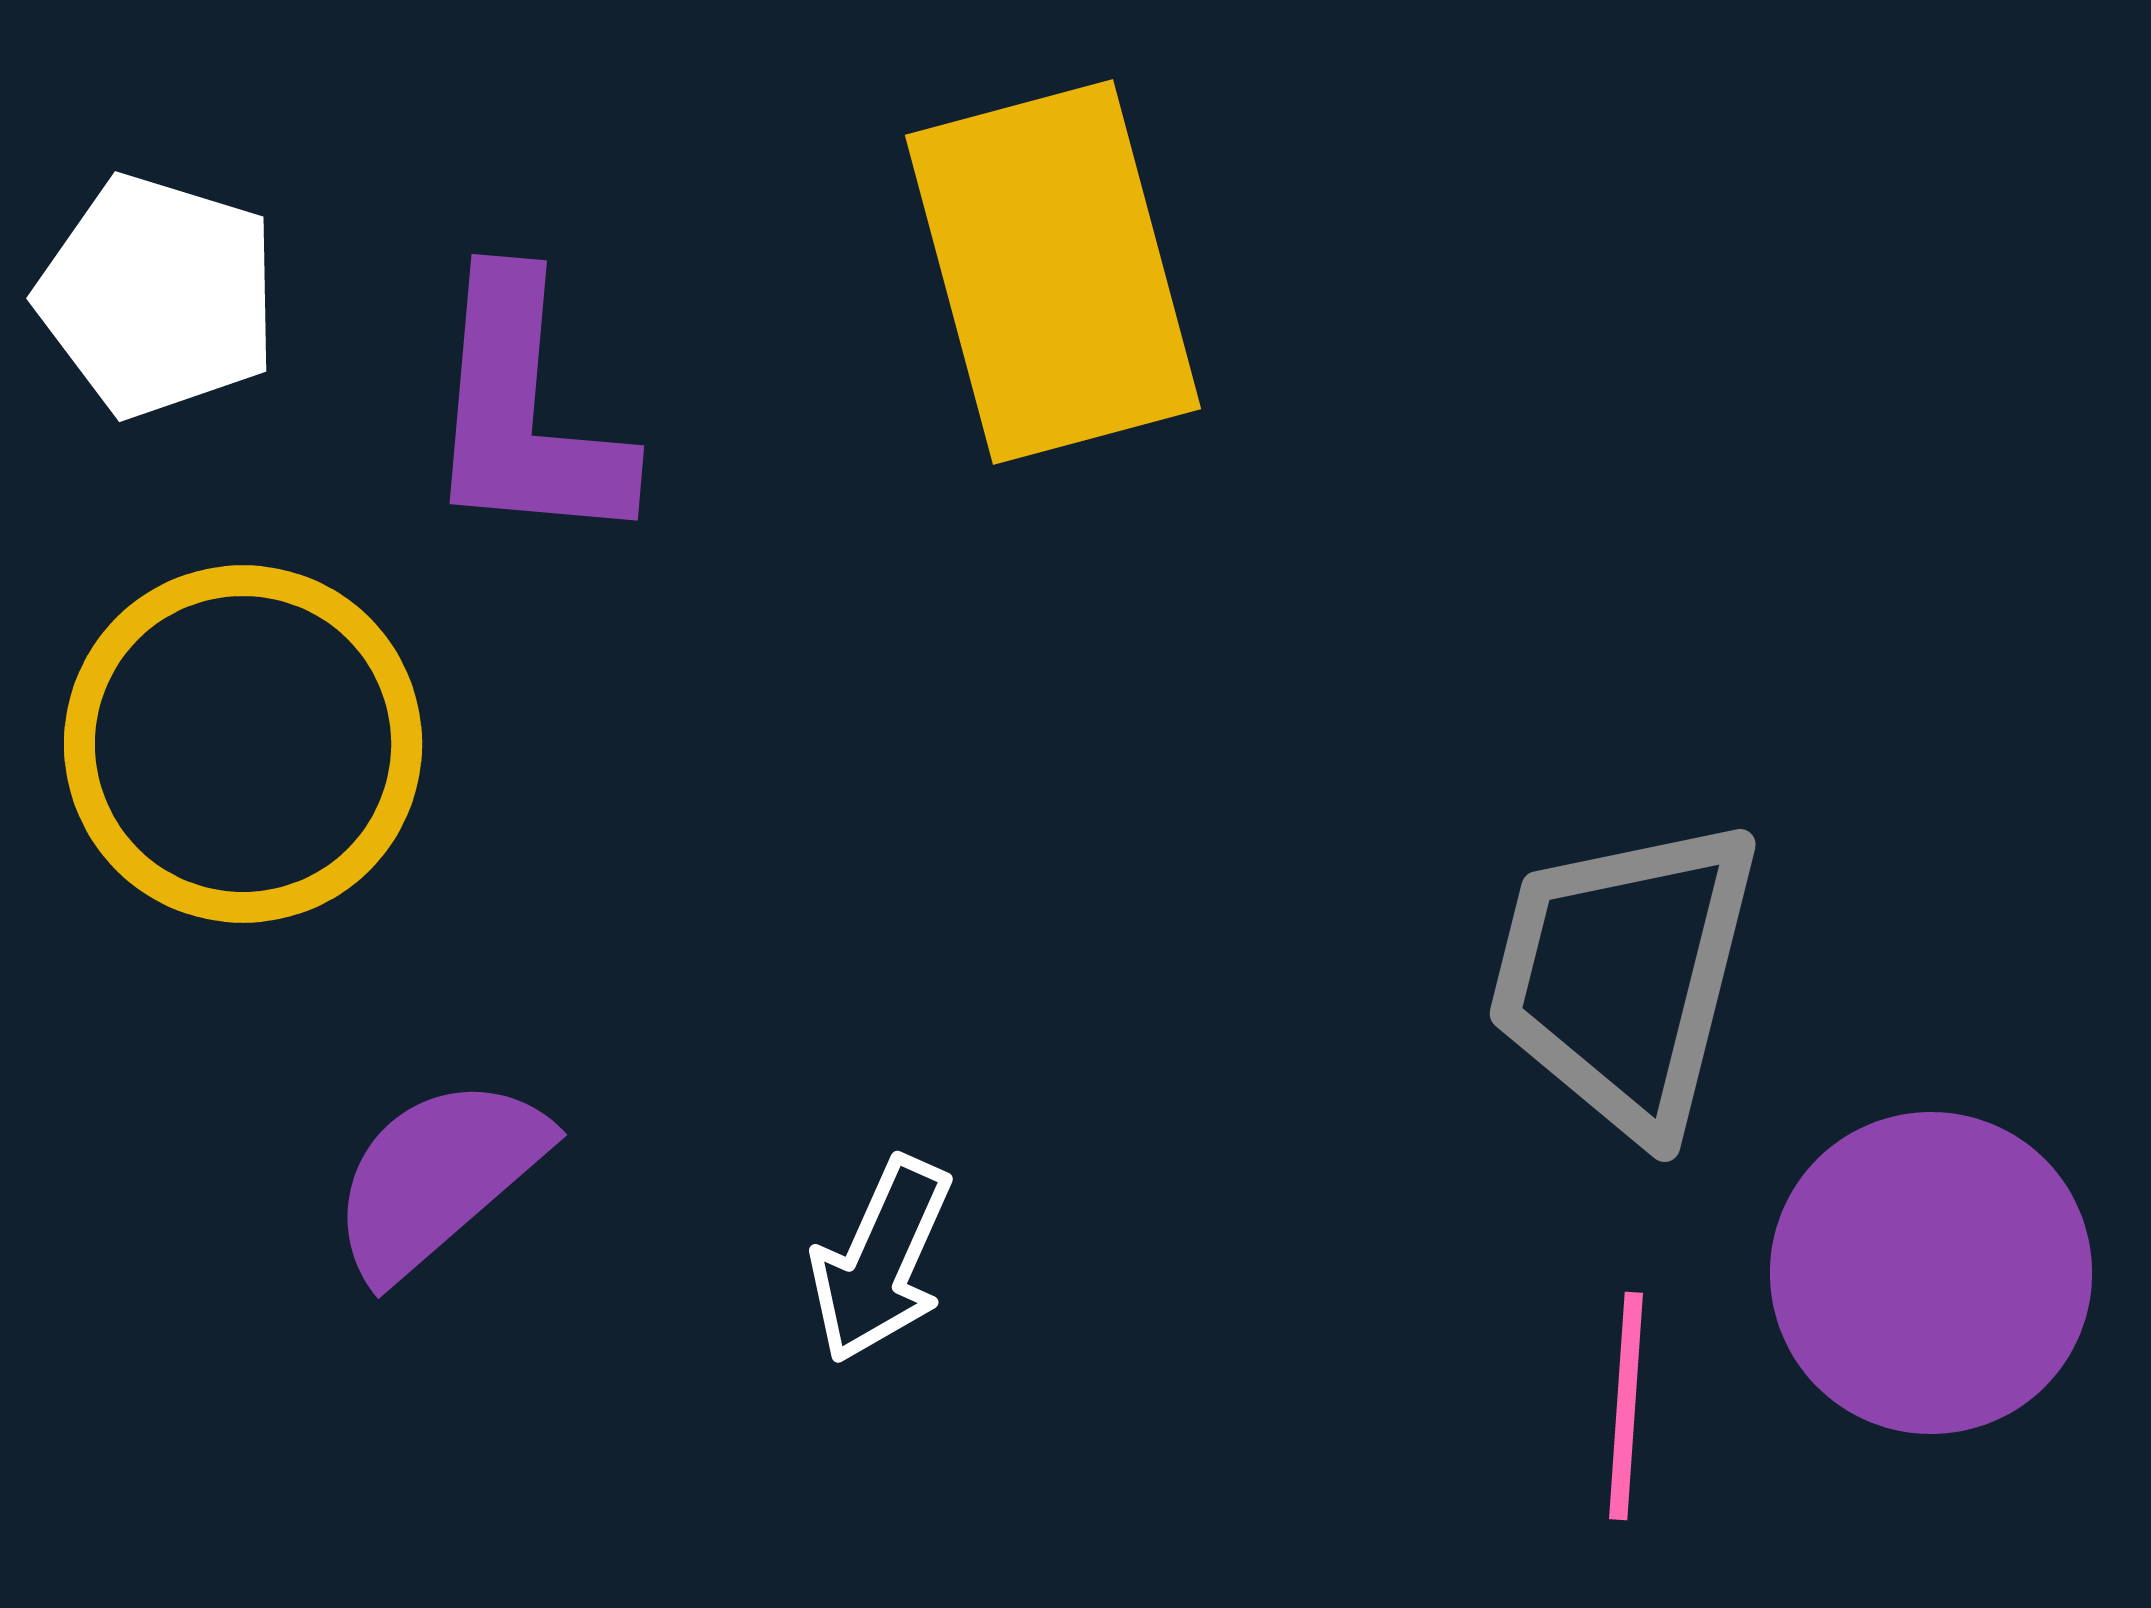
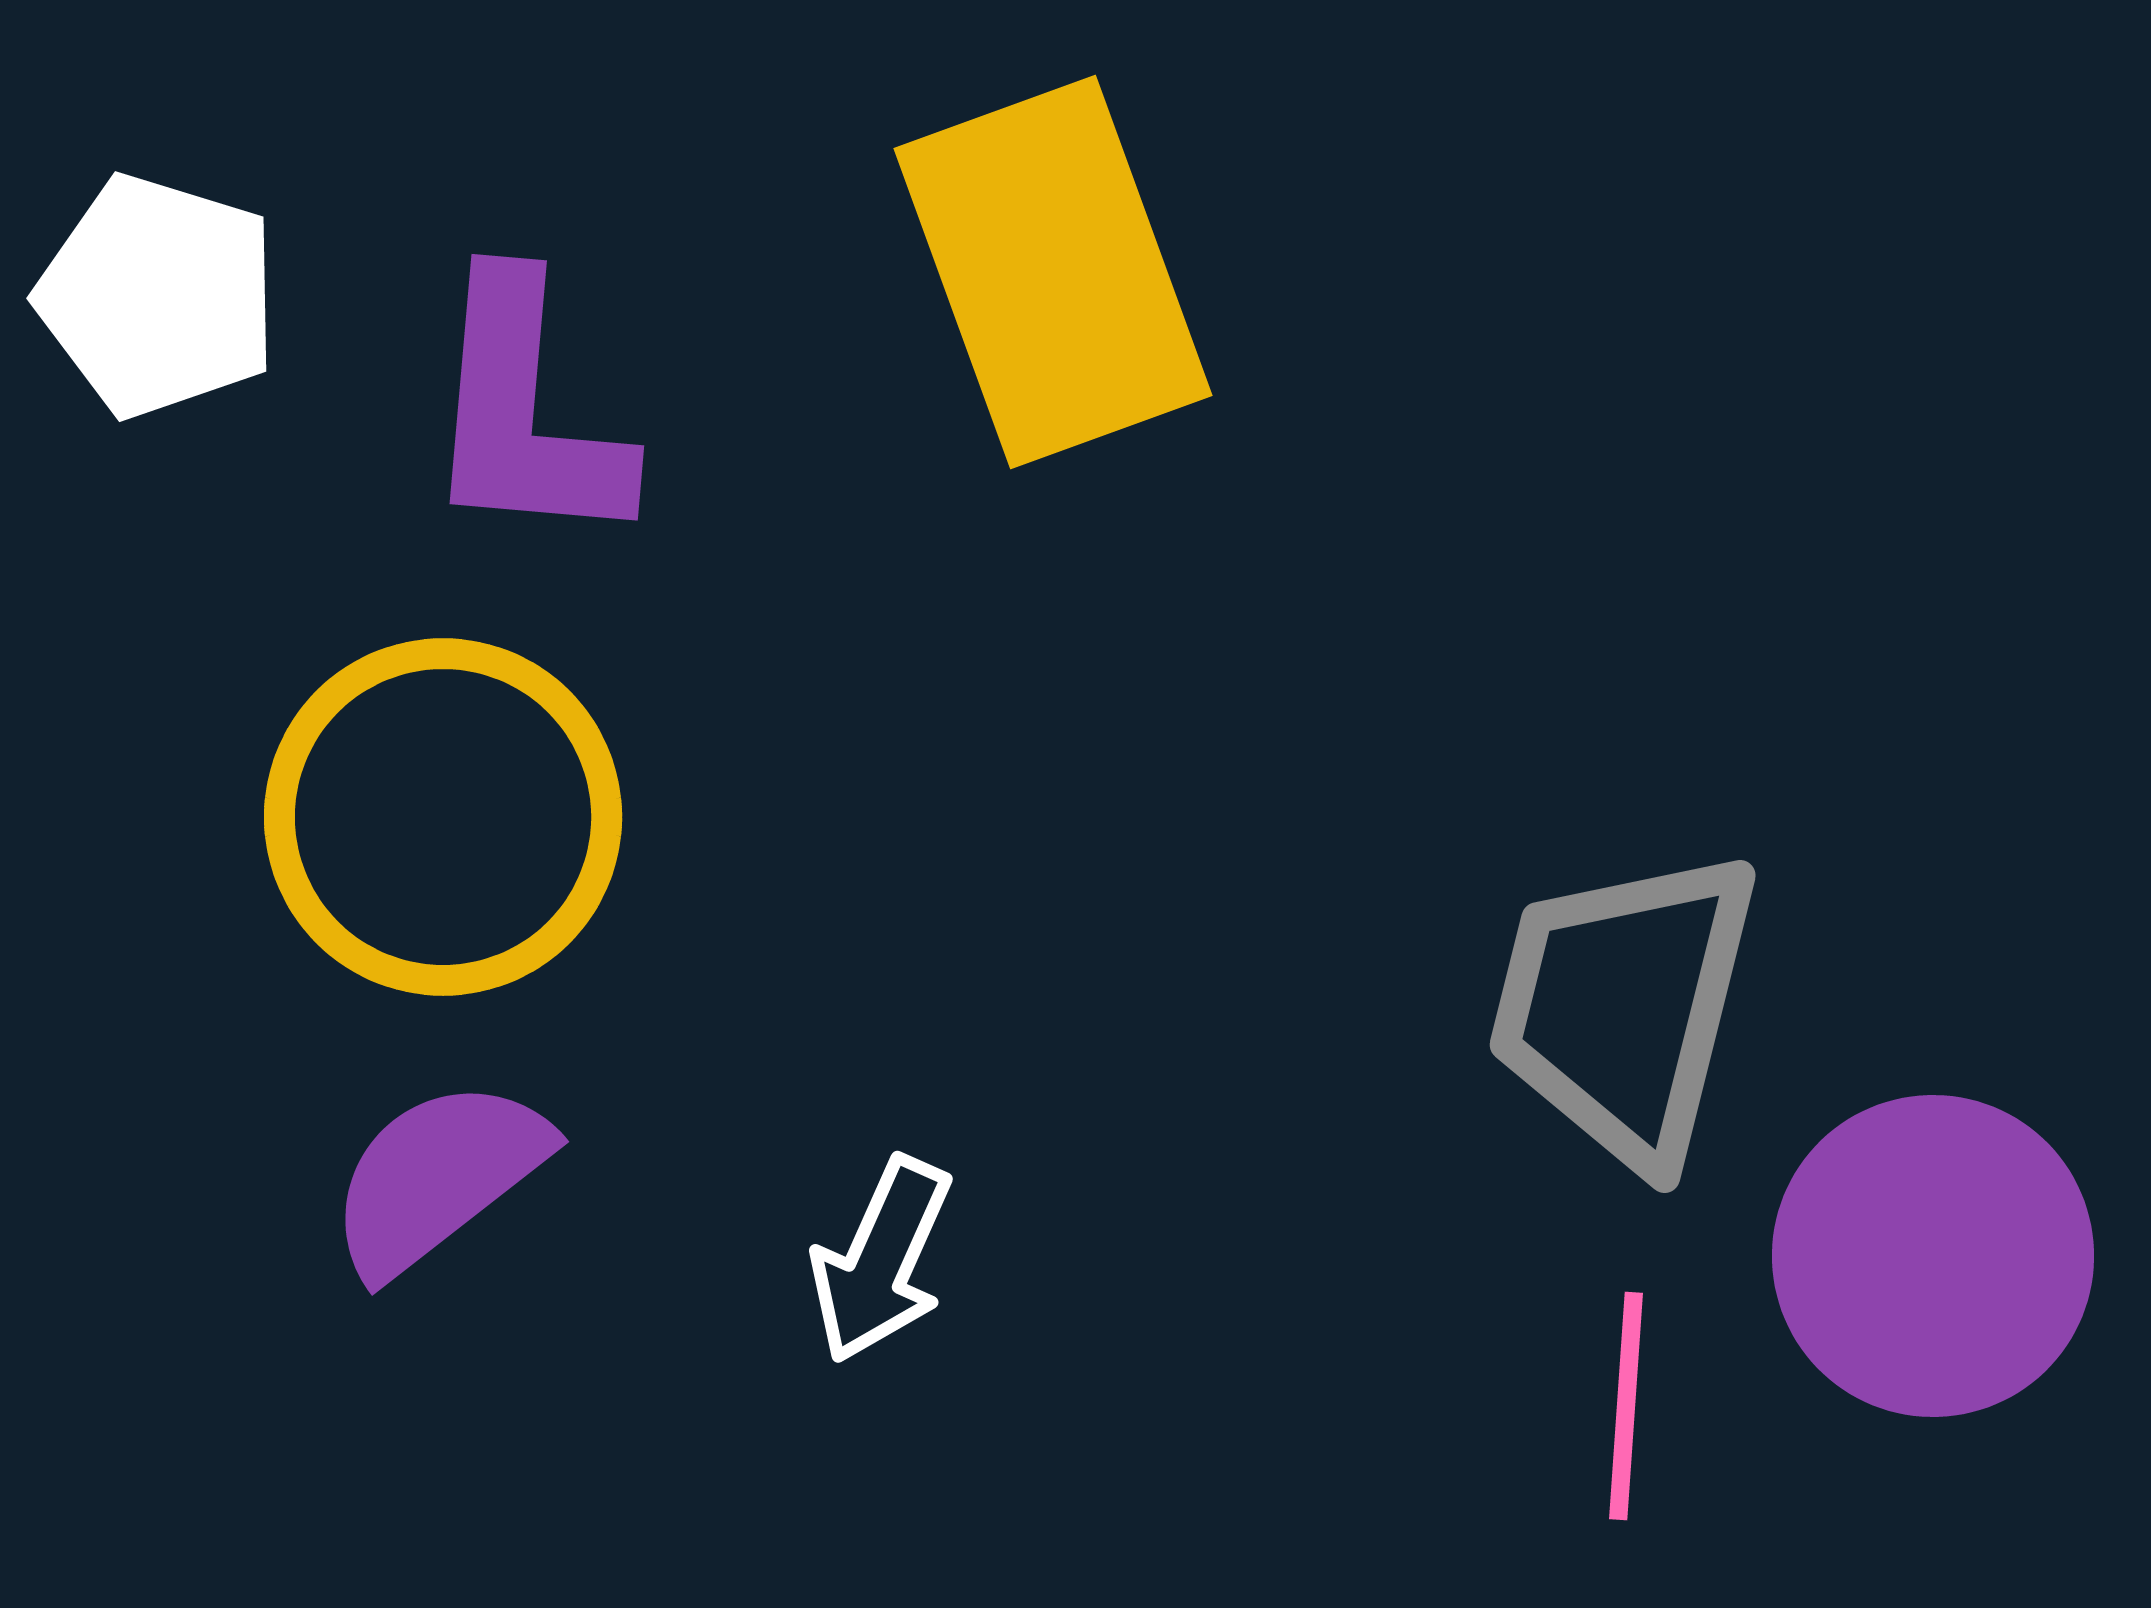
yellow rectangle: rotated 5 degrees counterclockwise
yellow circle: moved 200 px right, 73 px down
gray trapezoid: moved 31 px down
purple semicircle: rotated 3 degrees clockwise
purple circle: moved 2 px right, 17 px up
